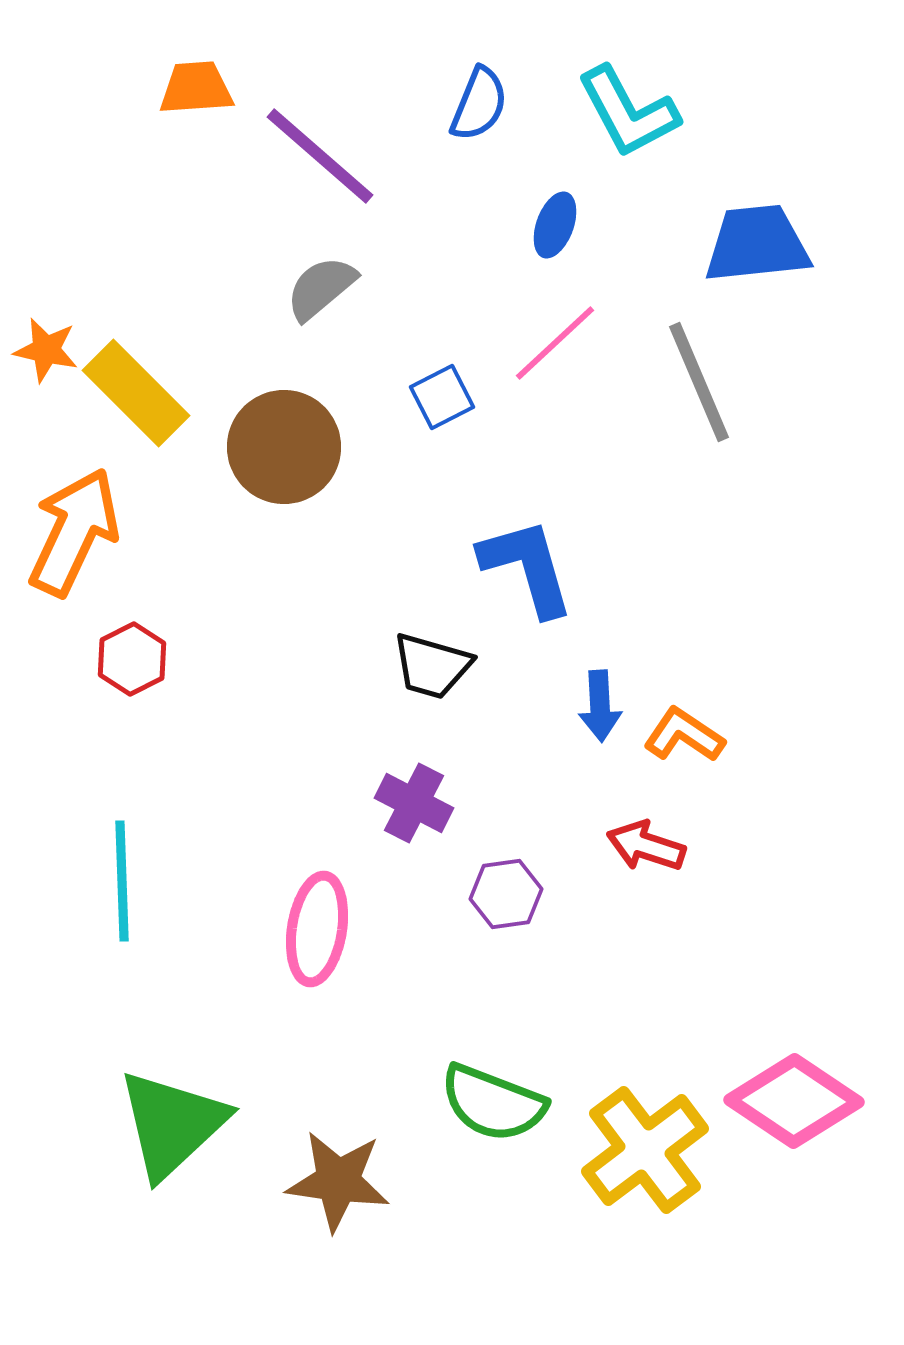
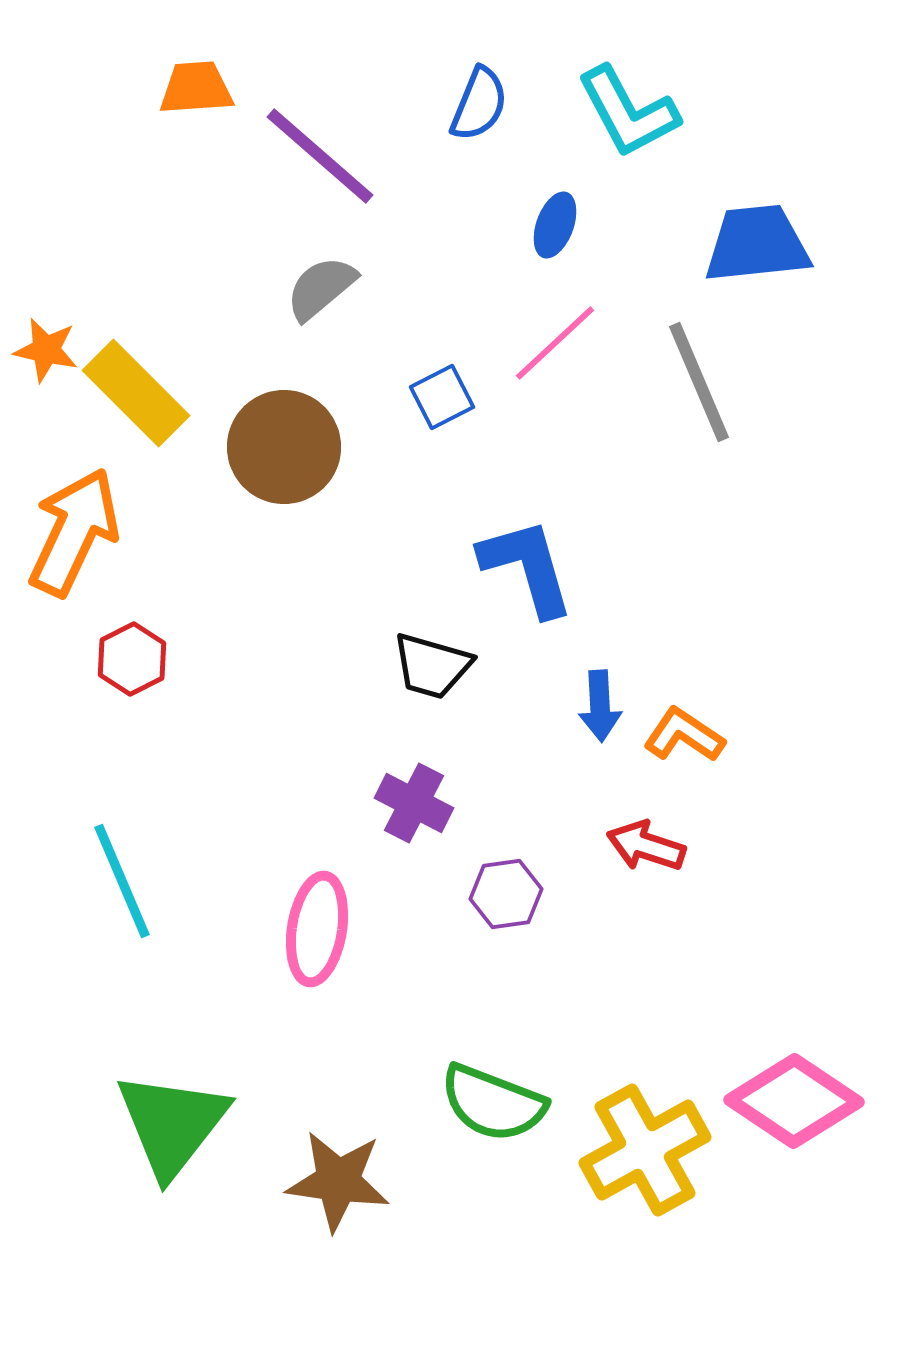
cyan line: rotated 21 degrees counterclockwise
green triangle: rotated 9 degrees counterclockwise
yellow cross: rotated 8 degrees clockwise
